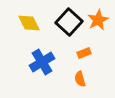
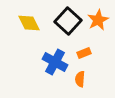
black square: moved 1 px left, 1 px up
blue cross: moved 13 px right; rotated 30 degrees counterclockwise
orange semicircle: rotated 21 degrees clockwise
